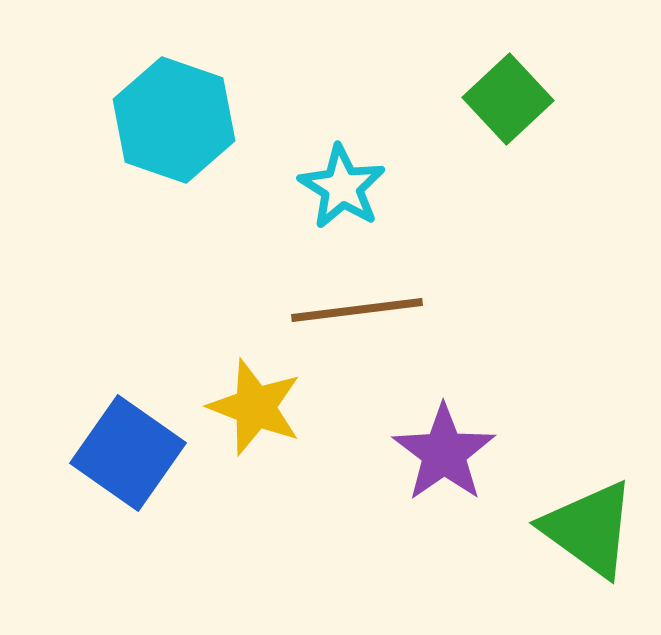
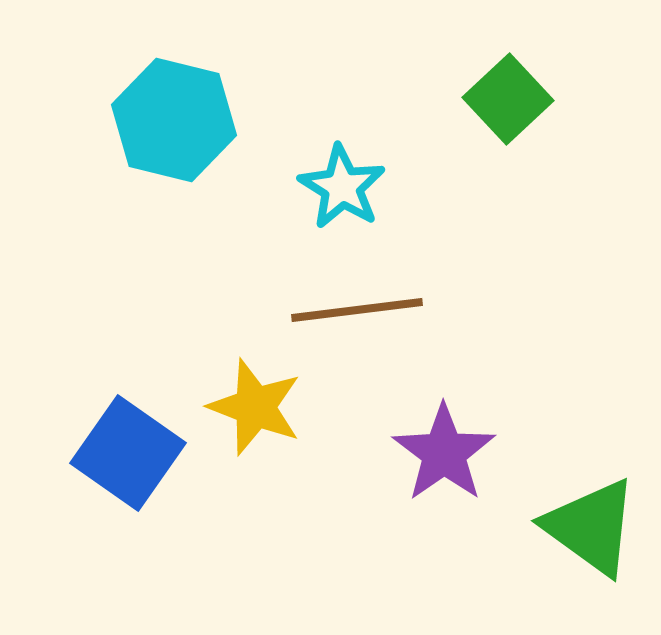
cyan hexagon: rotated 5 degrees counterclockwise
green triangle: moved 2 px right, 2 px up
